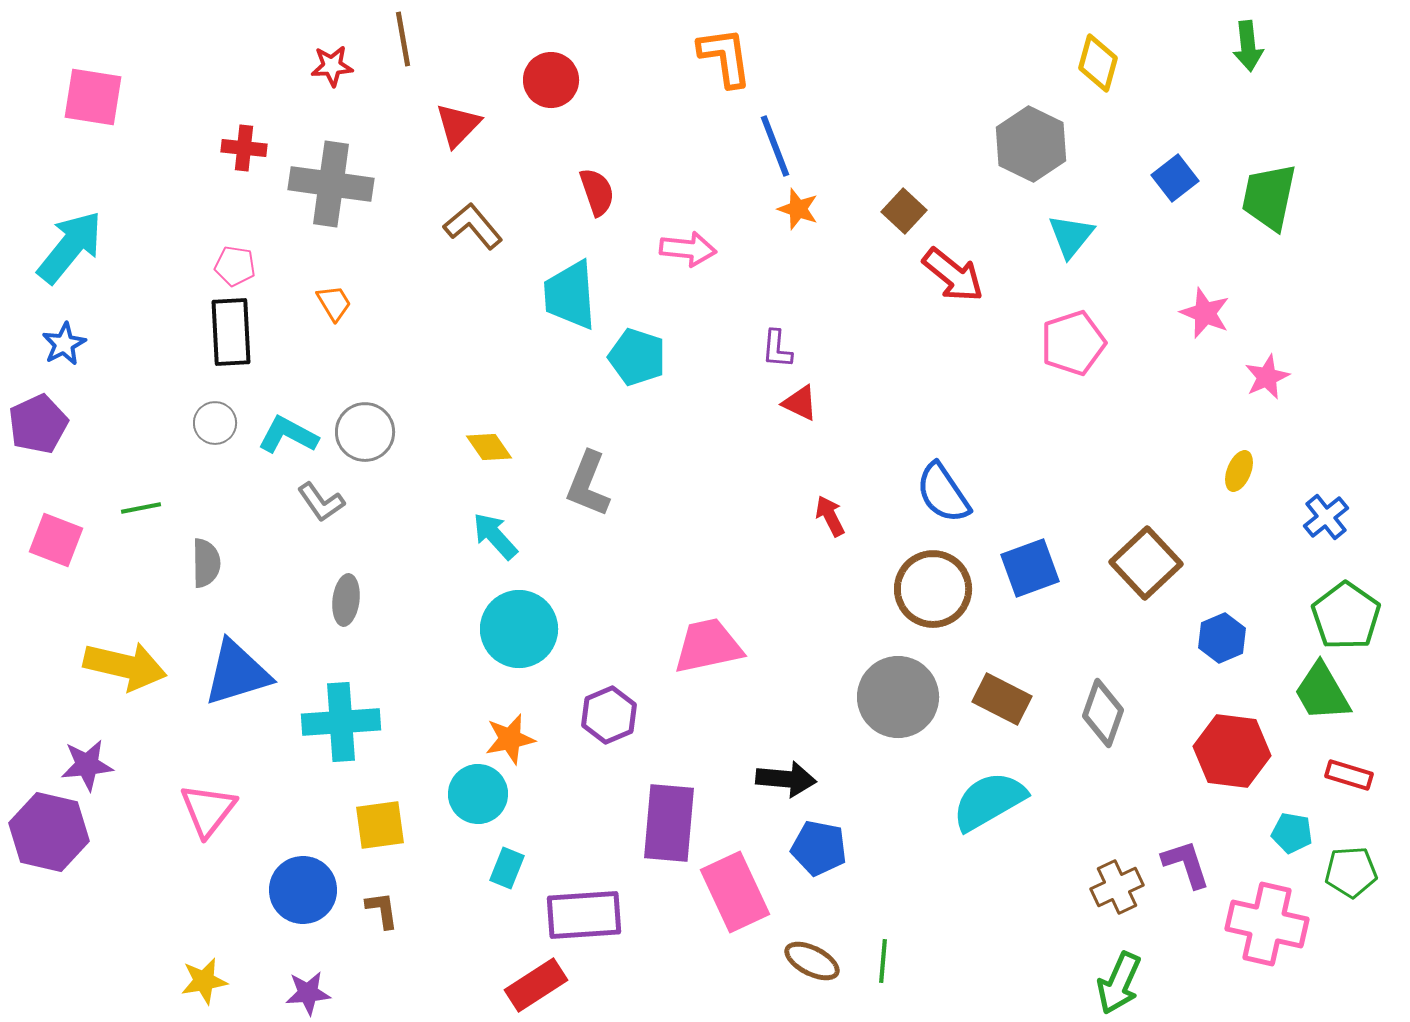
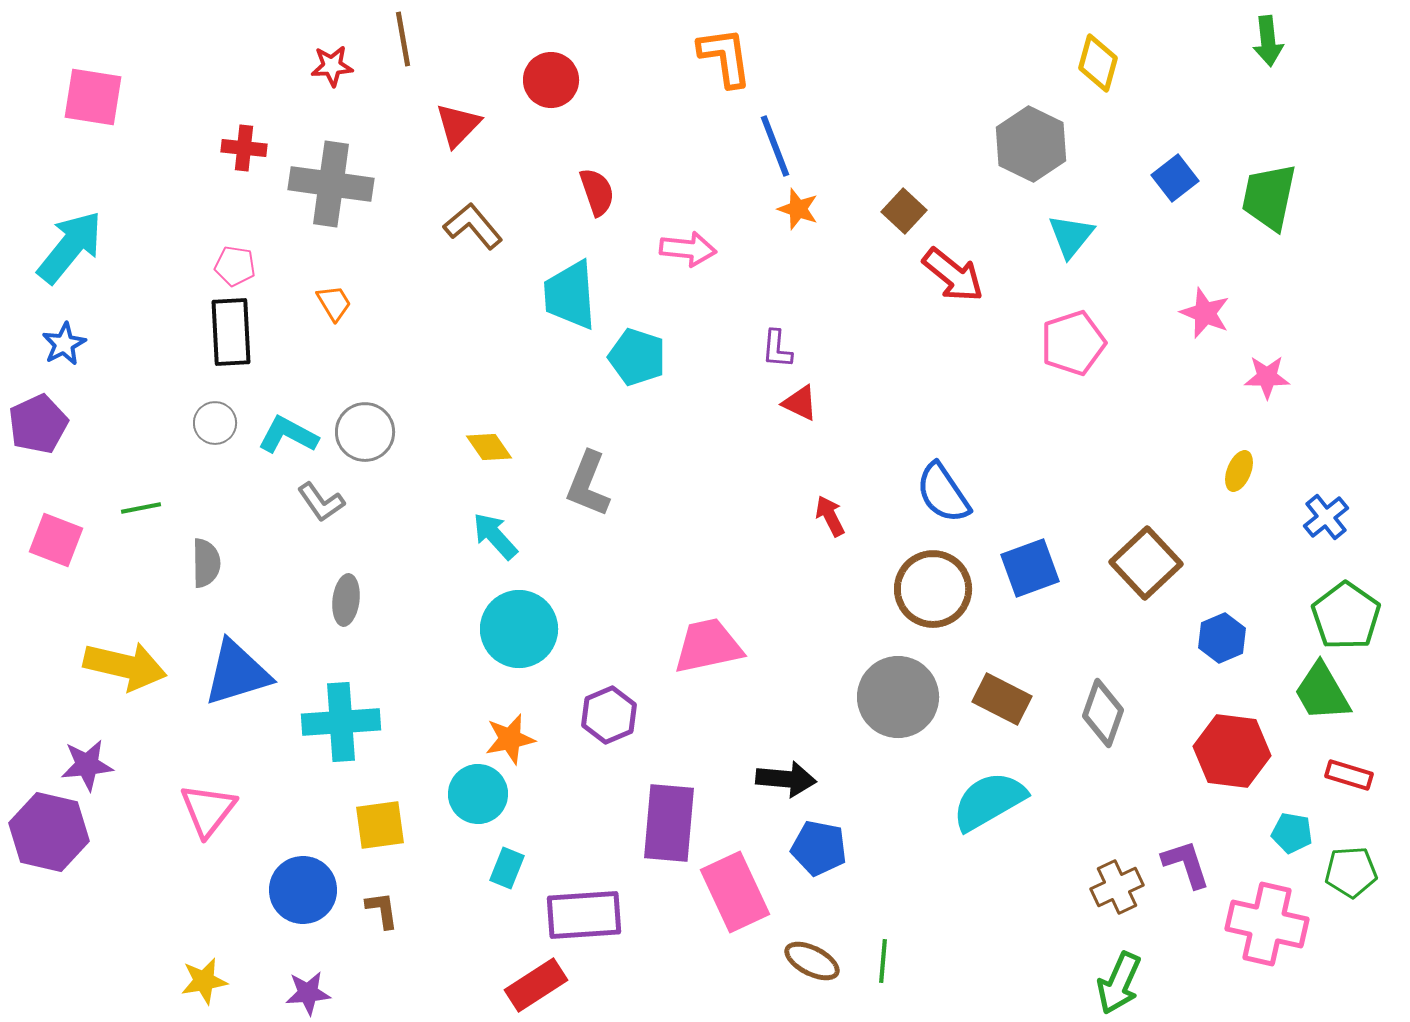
green arrow at (1248, 46): moved 20 px right, 5 px up
pink star at (1267, 377): rotated 24 degrees clockwise
